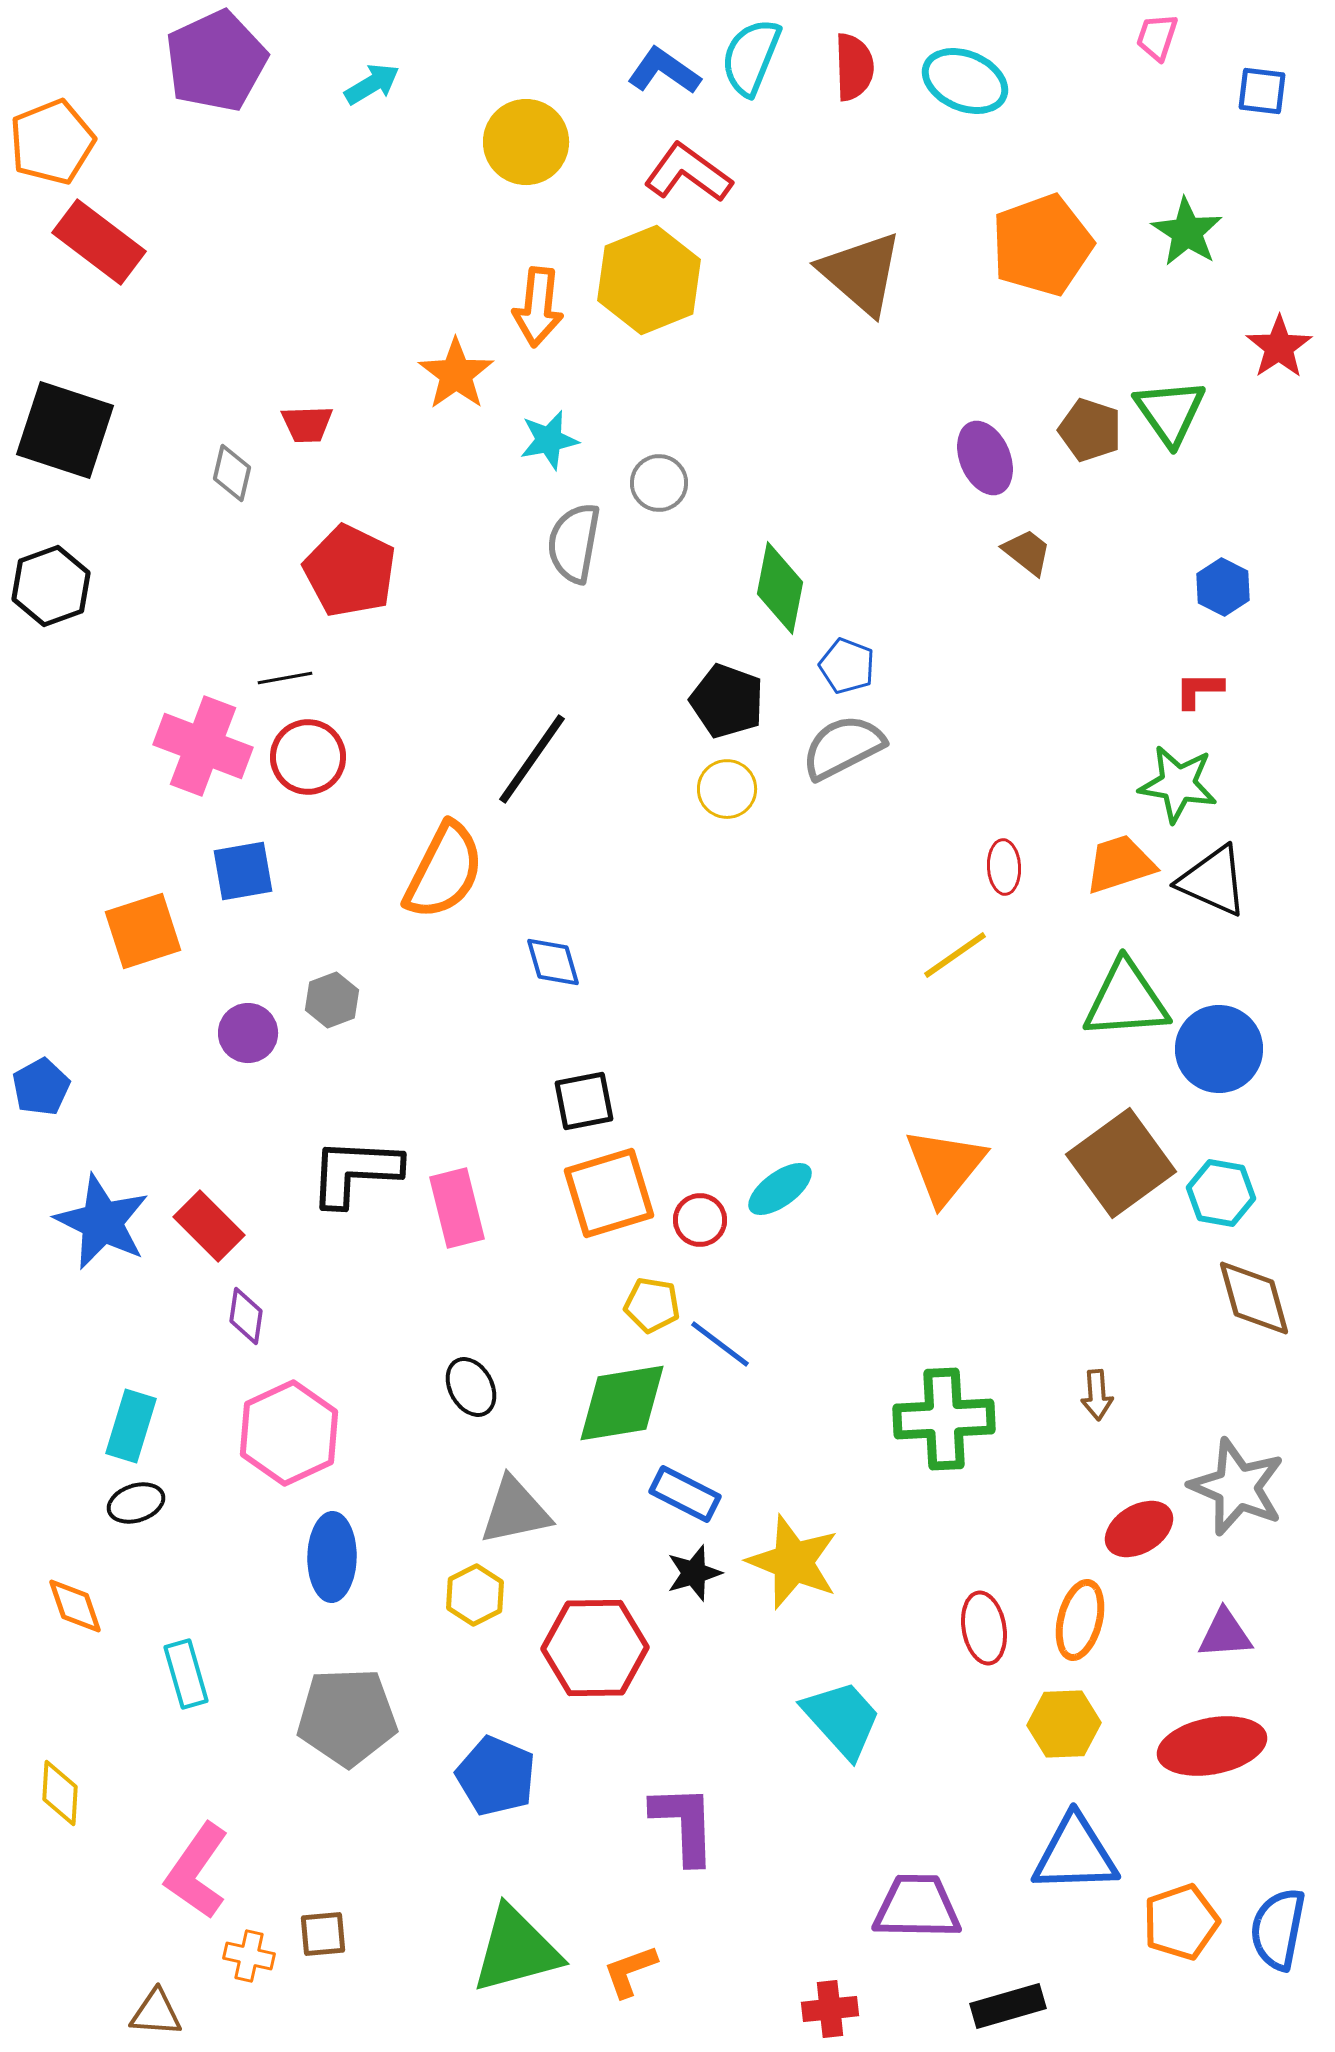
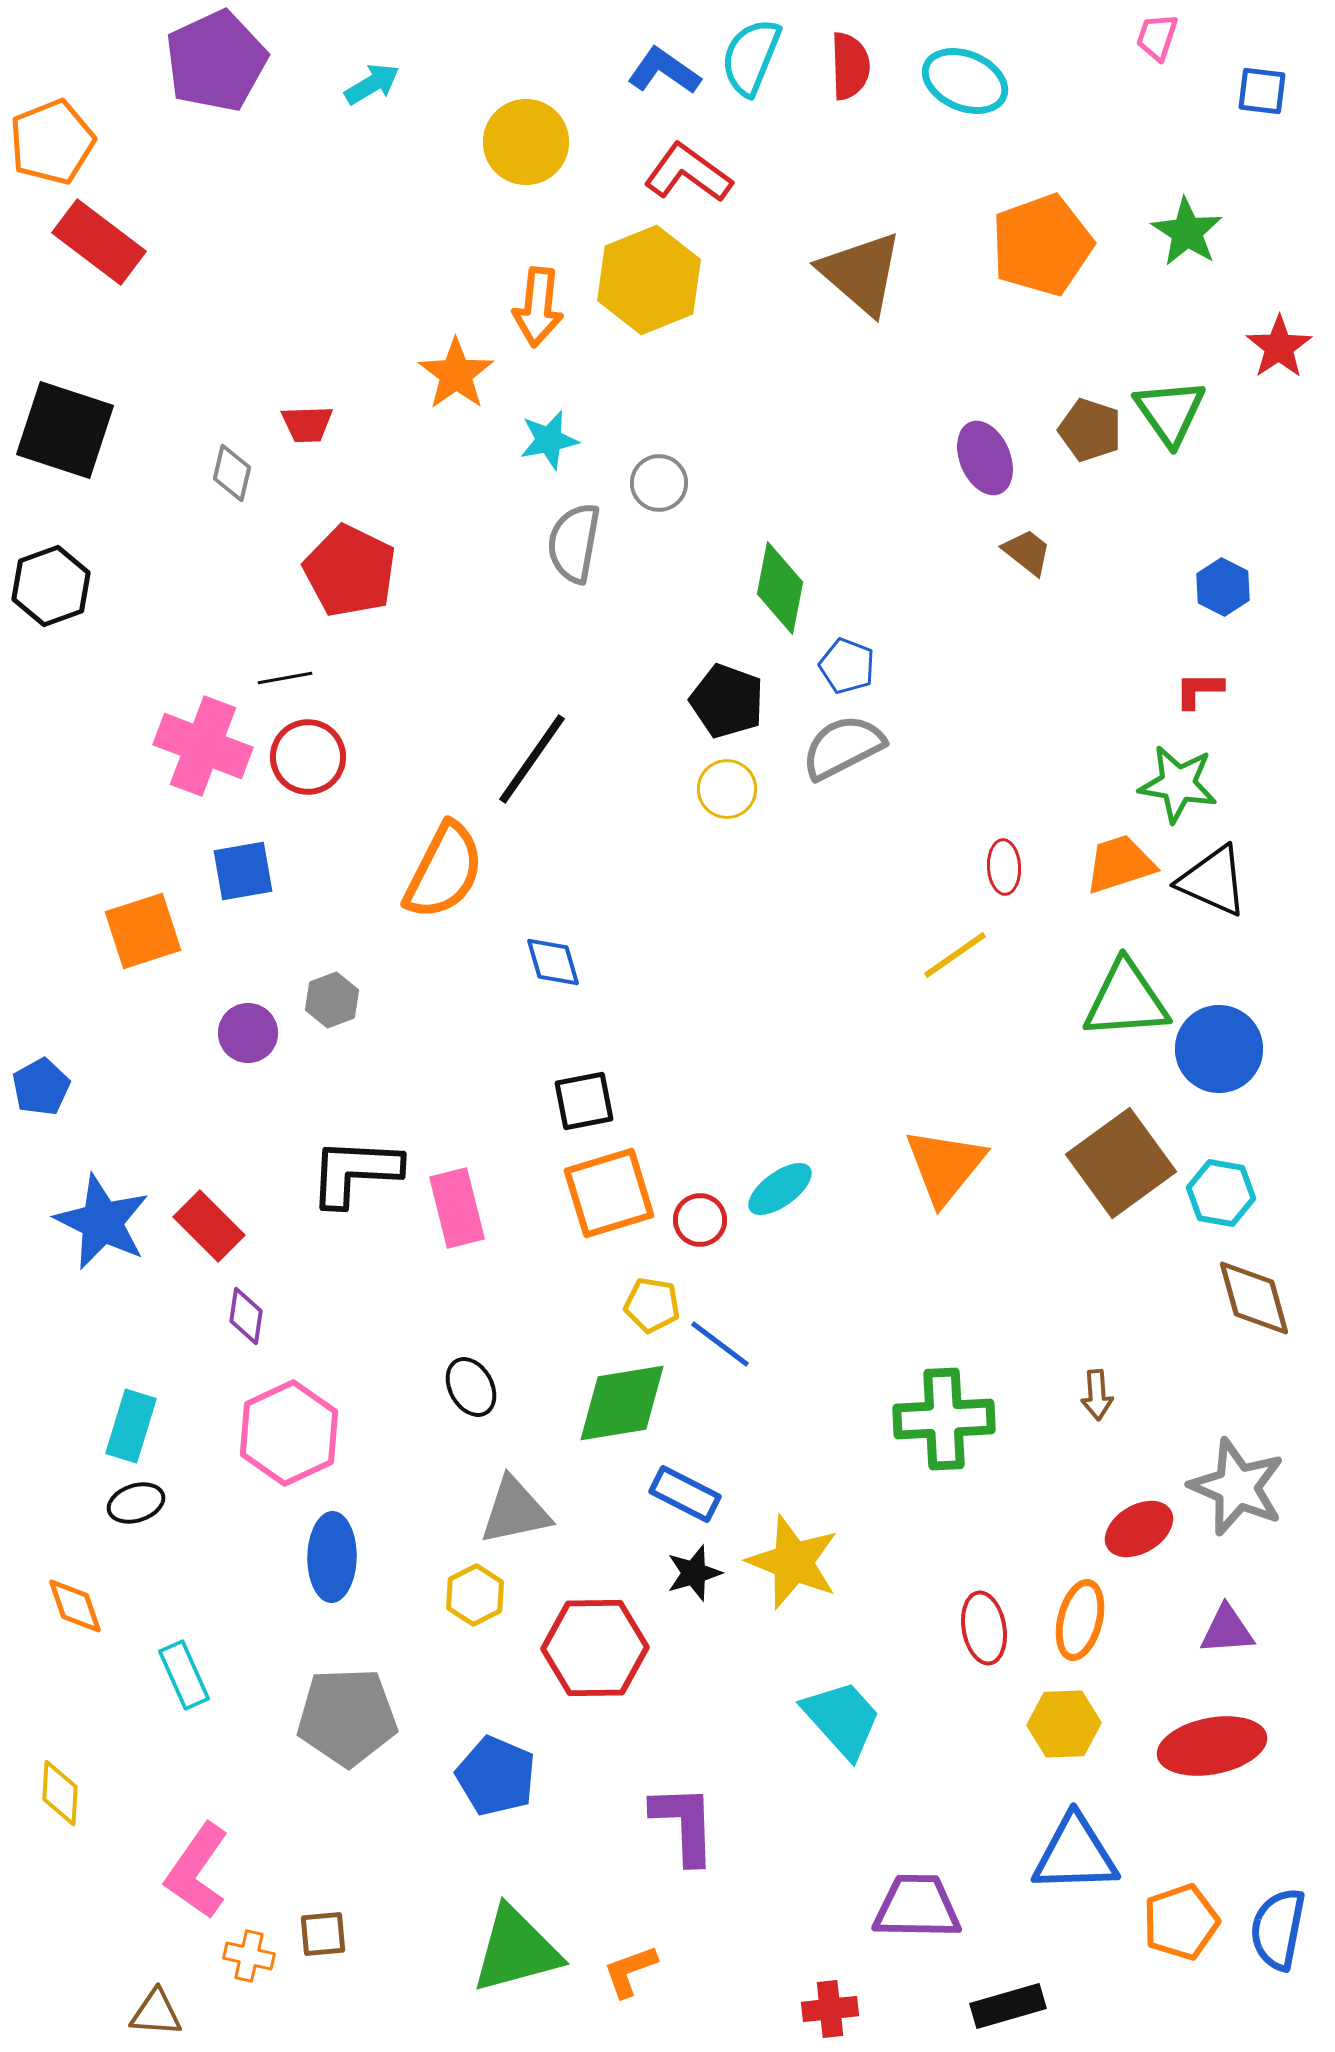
red semicircle at (854, 67): moved 4 px left, 1 px up
purple triangle at (1225, 1634): moved 2 px right, 4 px up
cyan rectangle at (186, 1674): moved 2 px left, 1 px down; rotated 8 degrees counterclockwise
